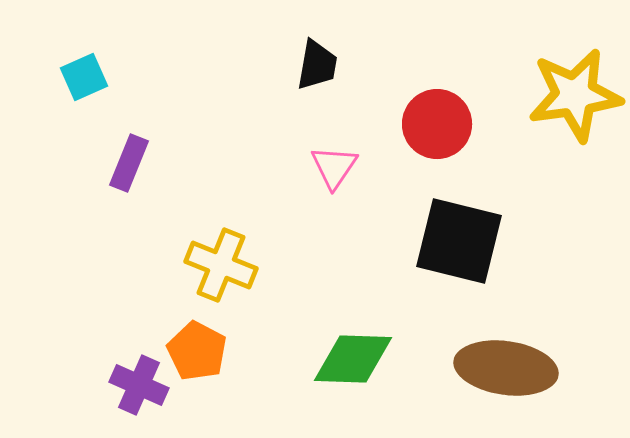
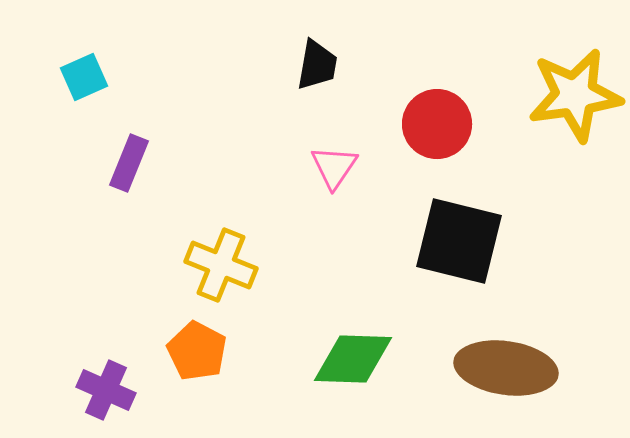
purple cross: moved 33 px left, 5 px down
